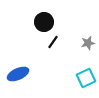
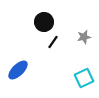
gray star: moved 4 px left, 6 px up
blue ellipse: moved 4 px up; rotated 20 degrees counterclockwise
cyan square: moved 2 px left
